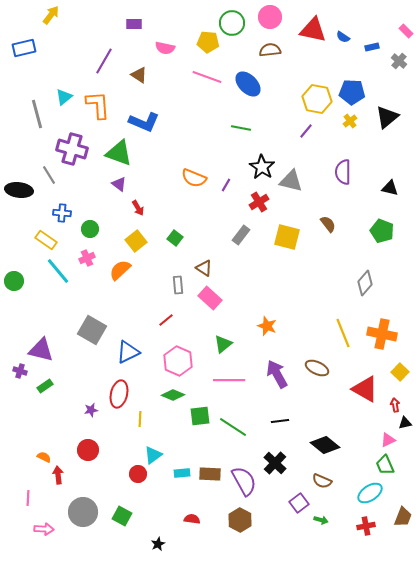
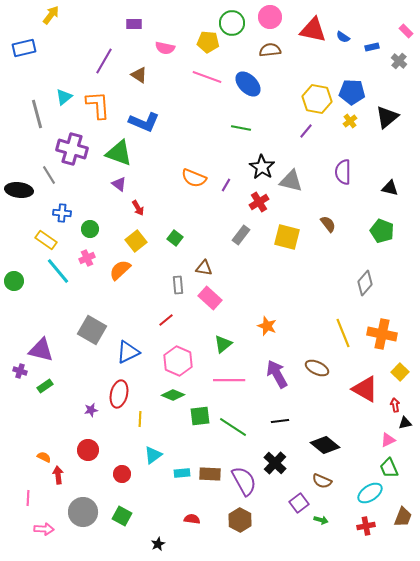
brown triangle at (204, 268): rotated 24 degrees counterclockwise
green trapezoid at (385, 465): moved 4 px right, 3 px down
red circle at (138, 474): moved 16 px left
